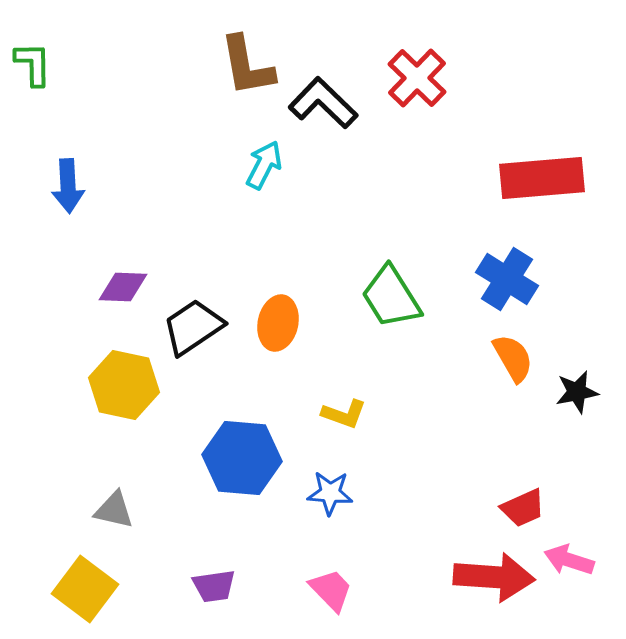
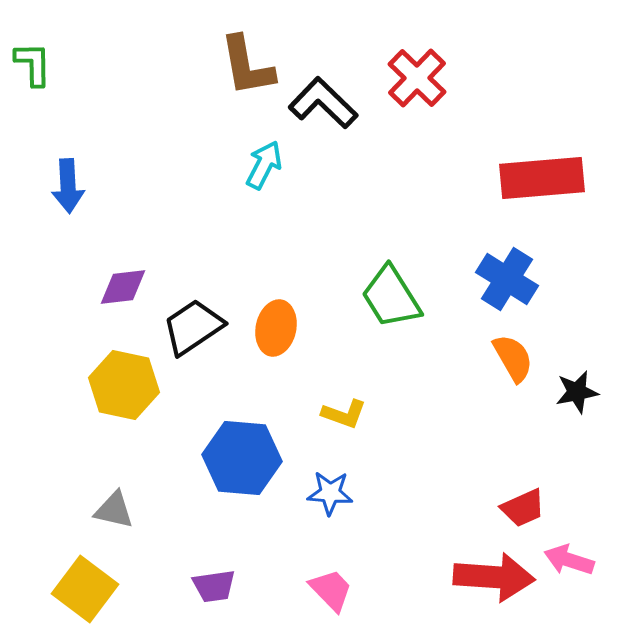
purple diamond: rotated 9 degrees counterclockwise
orange ellipse: moved 2 px left, 5 px down
